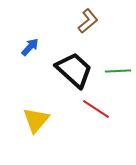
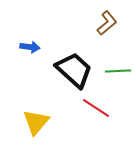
brown L-shape: moved 19 px right, 2 px down
blue arrow: rotated 54 degrees clockwise
red line: moved 1 px up
yellow triangle: moved 2 px down
